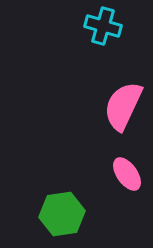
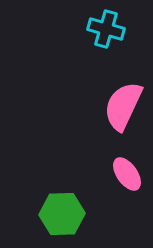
cyan cross: moved 3 px right, 3 px down
green hexagon: rotated 6 degrees clockwise
